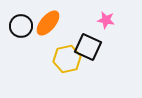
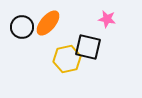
pink star: moved 1 px right, 1 px up
black circle: moved 1 px right, 1 px down
black square: rotated 12 degrees counterclockwise
